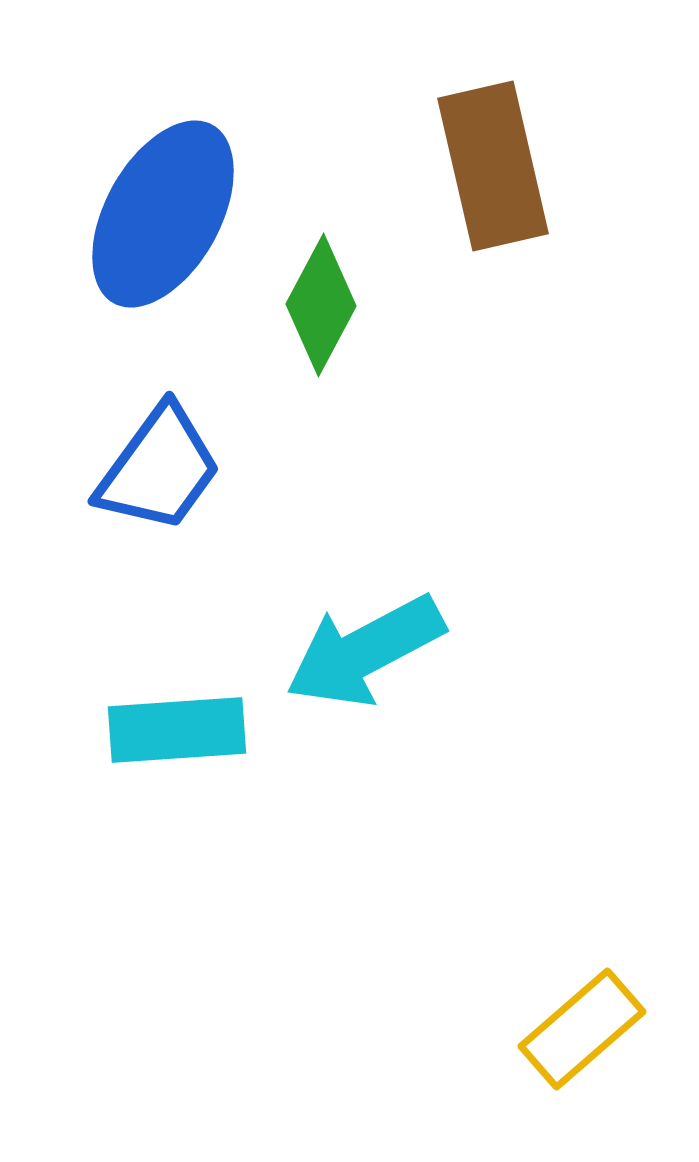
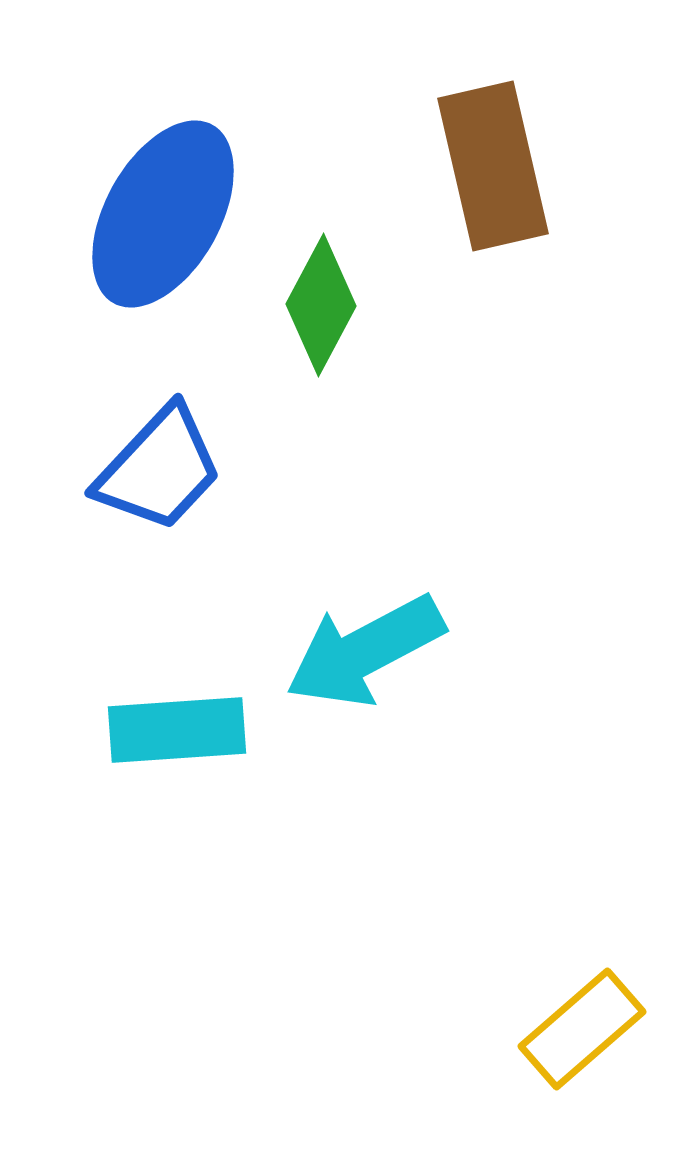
blue trapezoid: rotated 7 degrees clockwise
